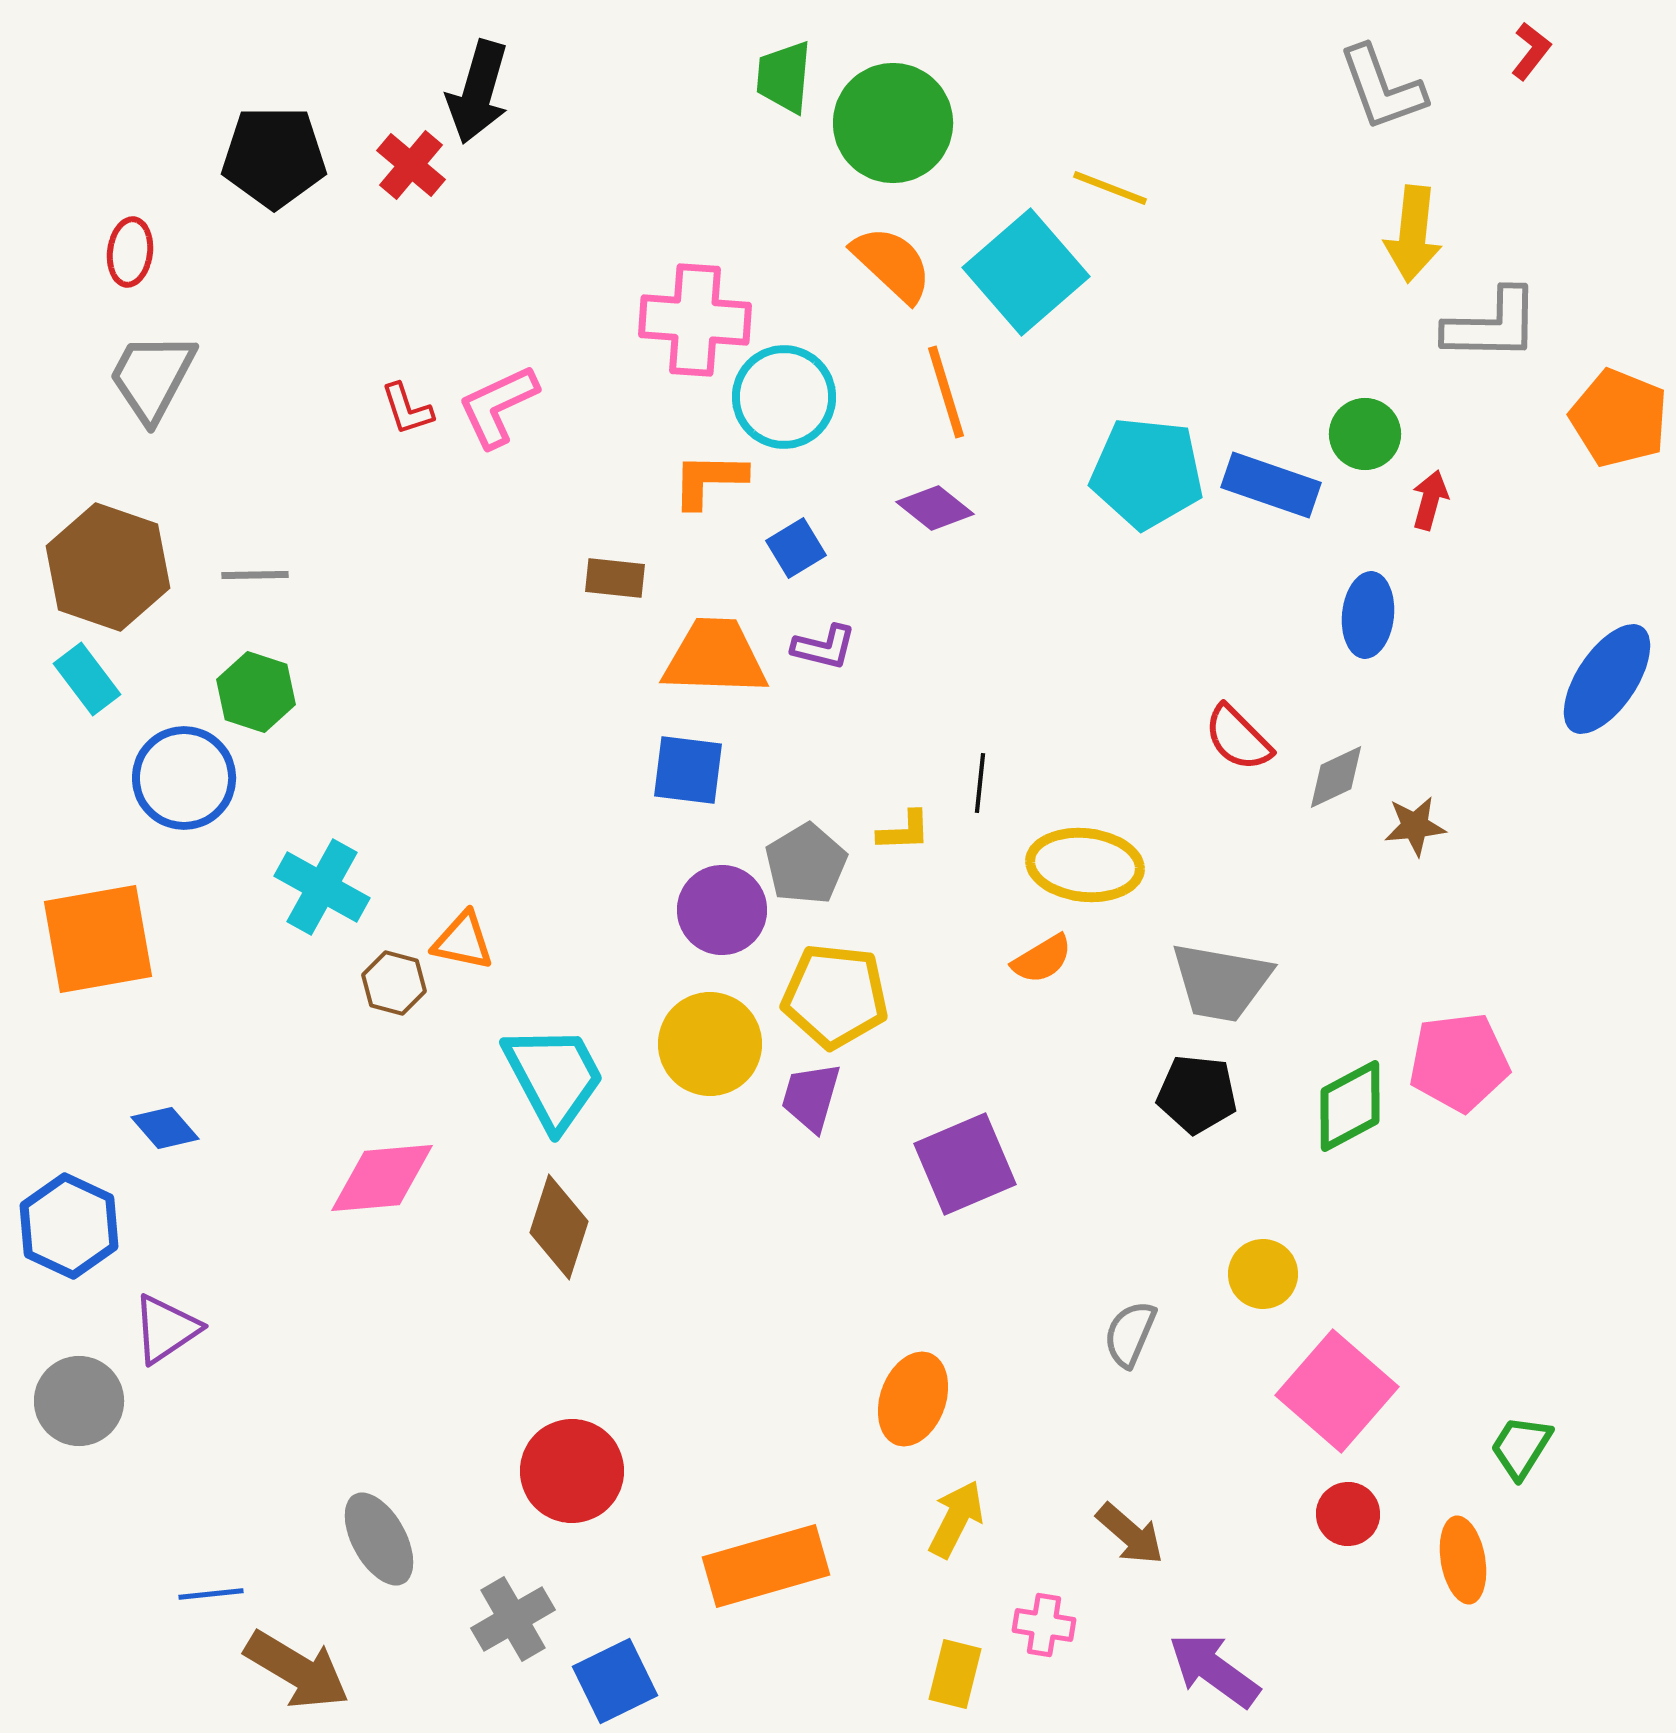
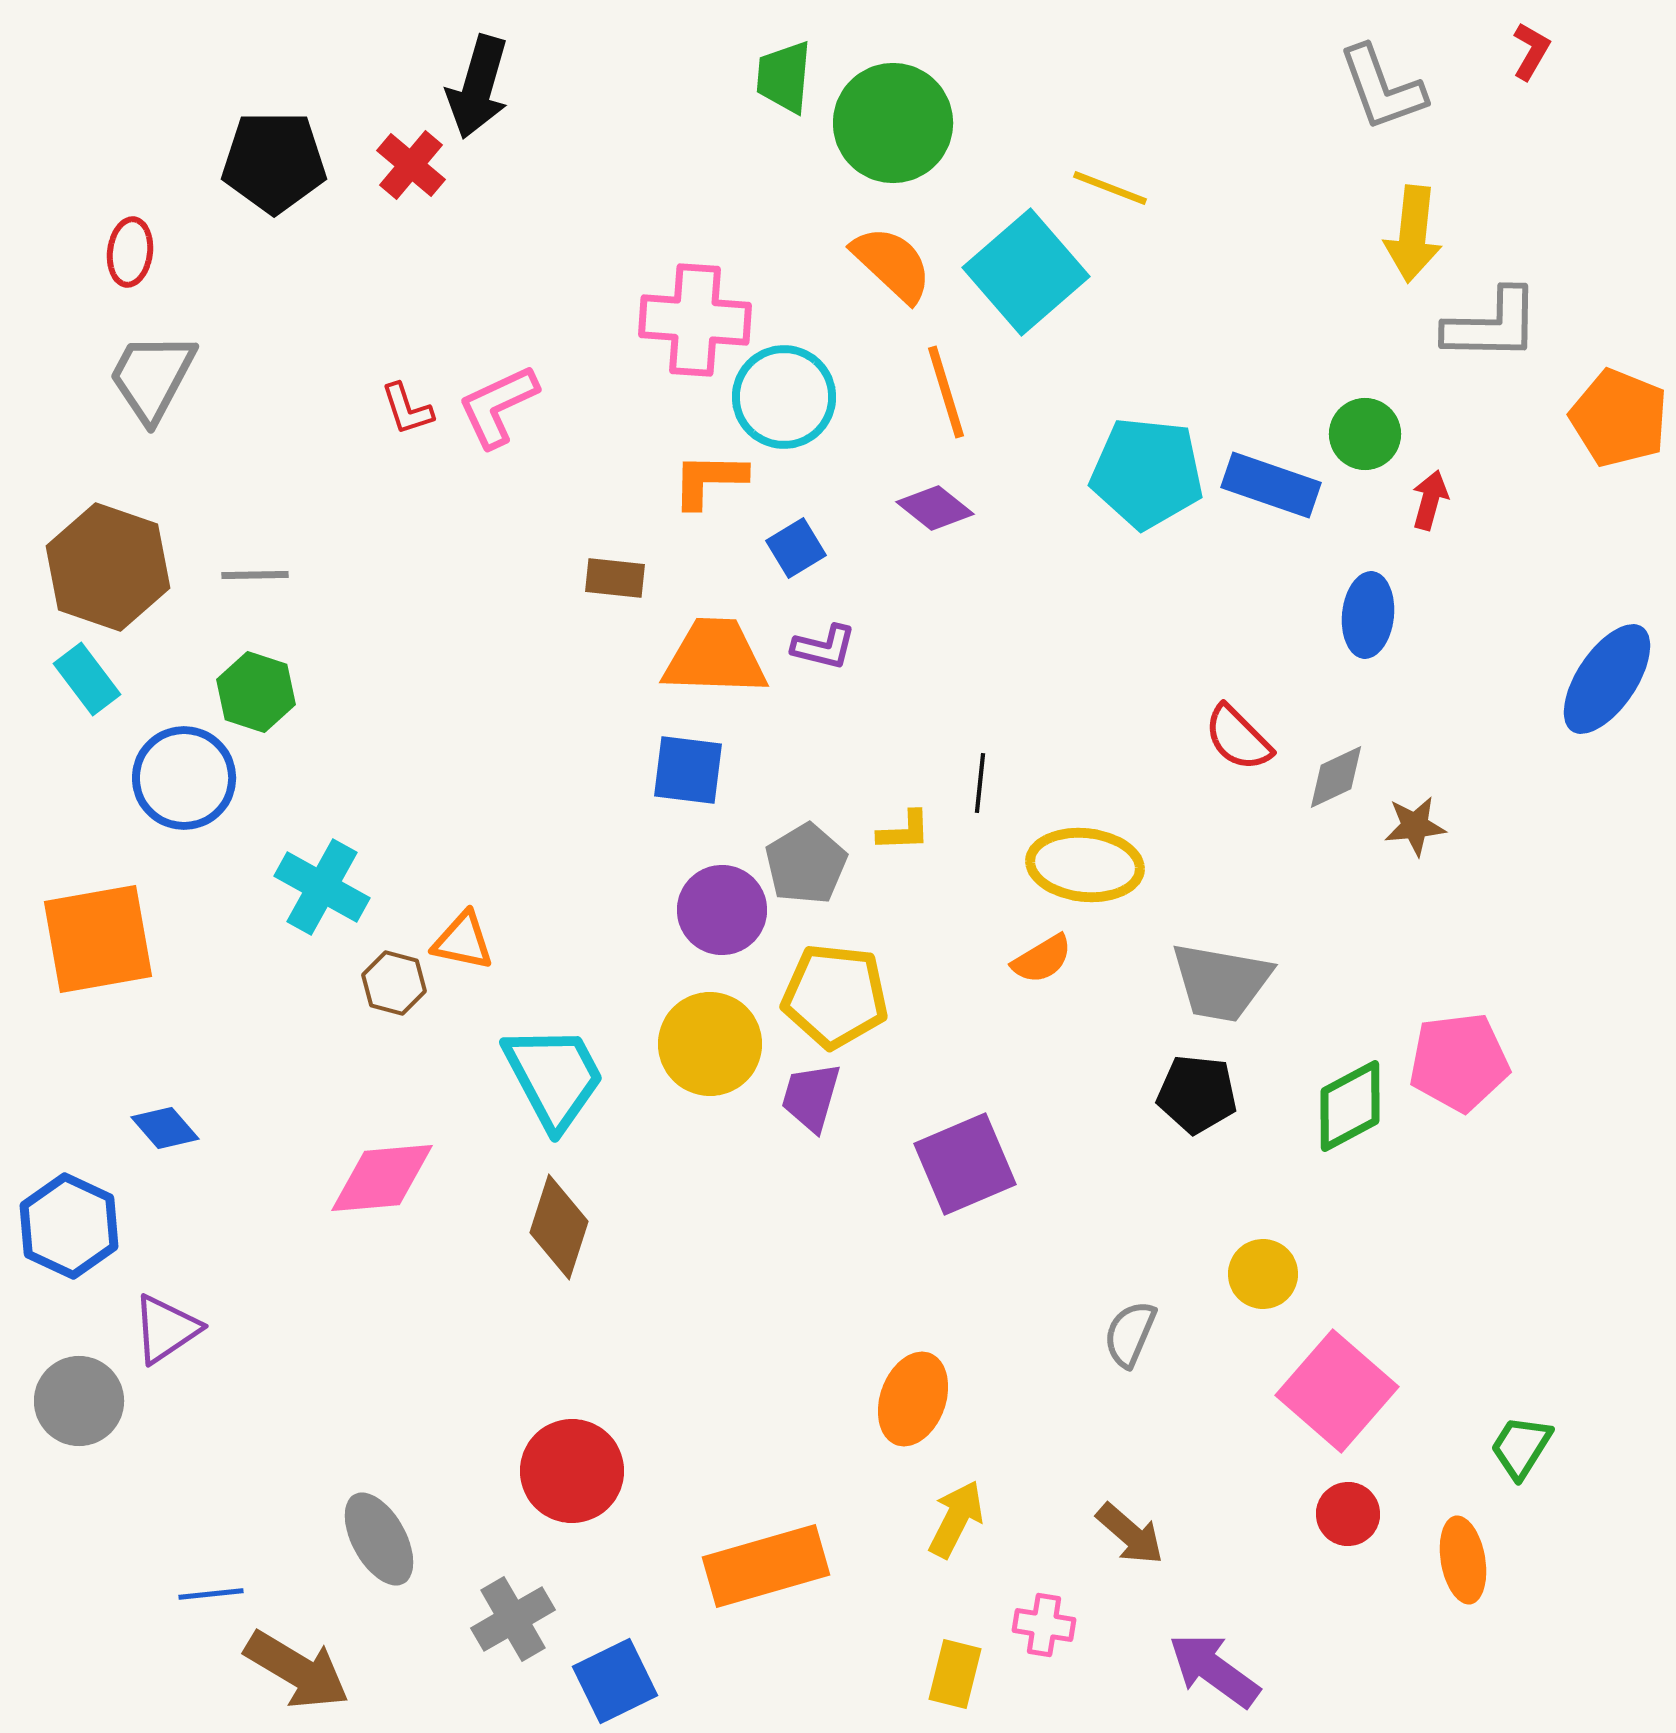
red L-shape at (1531, 51): rotated 8 degrees counterclockwise
black arrow at (478, 92): moved 5 px up
black pentagon at (274, 157): moved 5 px down
